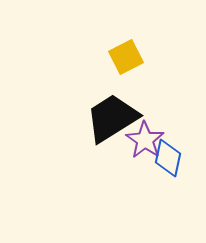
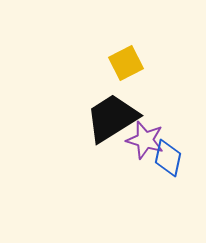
yellow square: moved 6 px down
purple star: rotated 18 degrees counterclockwise
